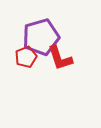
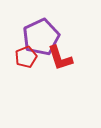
purple pentagon: rotated 9 degrees counterclockwise
